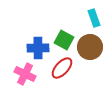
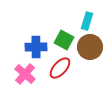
cyan rectangle: moved 7 px left, 3 px down; rotated 36 degrees clockwise
blue cross: moved 2 px left, 1 px up
red ellipse: moved 2 px left
pink cross: rotated 15 degrees clockwise
